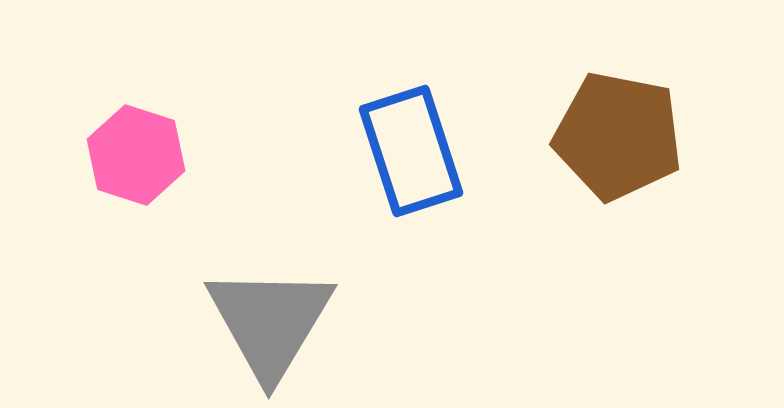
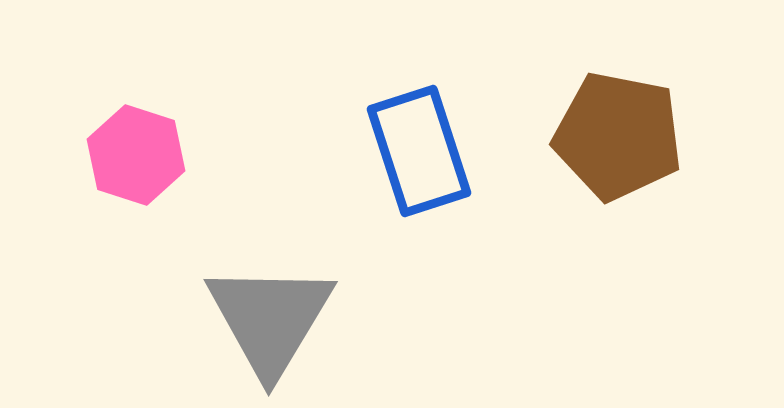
blue rectangle: moved 8 px right
gray triangle: moved 3 px up
